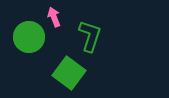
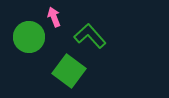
green L-shape: rotated 60 degrees counterclockwise
green square: moved 2 px up
